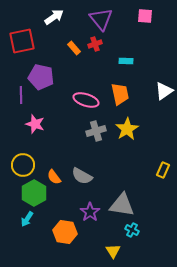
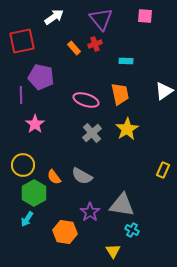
pink star: rotated 18 degrees clockwise
gray cross: moved 4 px left, 2 px down; rotated 24 degrees counterclockwise
